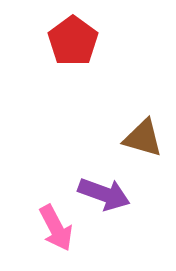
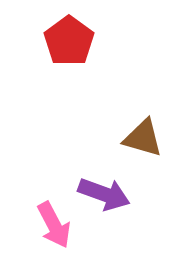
red pentagon: moved 4 px left
pink arrow: moved 2 px left, 3 px up
